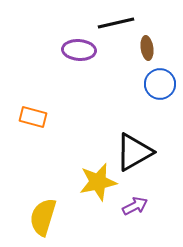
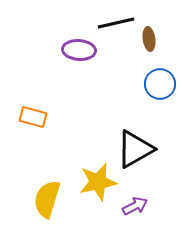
brown ellipse: moved 2 px right, 9 px up
black triangle: moved 1 px right, 3 px up
yellow semicircle: moved 4 px right, 18 px up
